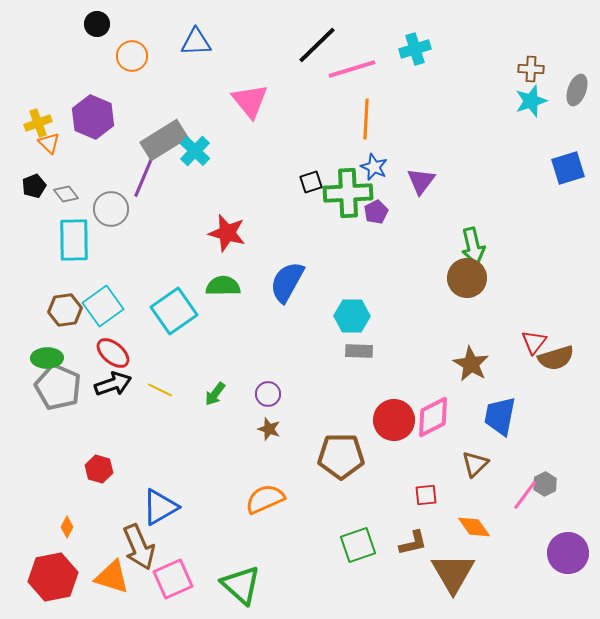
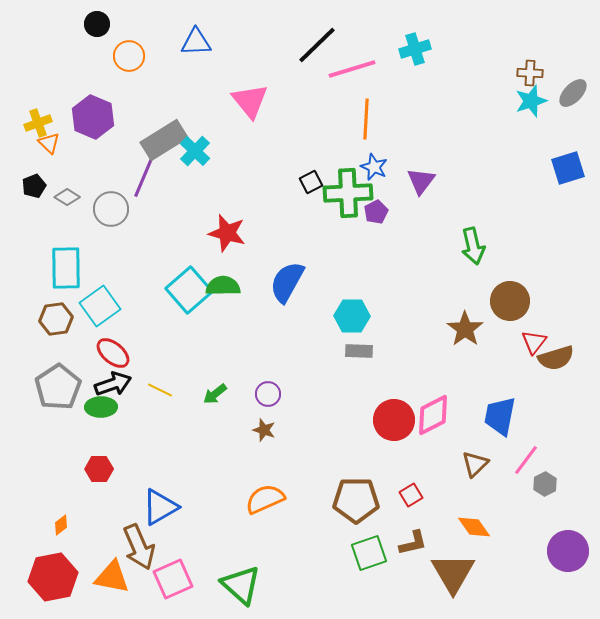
orange circle at (132, 56): moved 3 px left
brown cross at (531, 69): moved 1 px left, 4 px down
gray ellipse at (577, 90): moved 4 px left, 3 px down; rotated 24 degrees clockwise
black square at (311, 182): rotated 10 degrees counterclockwise
gray diamond at (66, 194): moved 1 px right, 3 px down; rotated 20 degrees counterclockwise
cyan rectangle at (74, 240): moved 8 px left, 28 px down
brown circle at (467, 278): moved 43 px right, 23 px down
cyan square at (103, 306): moved 3 px left
brown hexagon at (65, 310): moved 9 px left, 9 px down
cyan square at (174, 311): moved 15 px right, 21 px up; rotated 6 degrees counterclockwise
green ellipse at (47, 358): moved 54 px right, 49 px down
brown star at (471, 364): moved 6 px left, 35 px up; rotated 6 degrees clockwise
gray pentagon at (58, 387): rotated 15 degrees clockwise
green arrow at (215, 394): rotated 15 degrees clockwise
pink diamond at (433, 417): moved 2 px up
brown star at (269, 429): moved 5 px left, 1 px down
brown pentagon at (341, 456): moved 15 px right, 44 px down
red hexagon at (99, 469): rotated 16 degrees counterclockwise
red square at (426, 495): moved 15 px left; rotated 25 degrees counterclockwise
pink line at (525, 495): moved 1 px right, 35 px up
orange diamond at (67, 527): moved 6 px left, 2 px up; rotated 25 degrees clockwise
green square at (358, 545): moved 11 px right, 8 px down
purple circle at (568, 553): moved 2 px up
orange triangle at (112, 577): rotated 6 degrees counterclockwise
